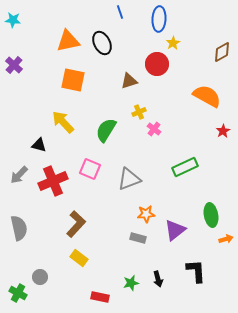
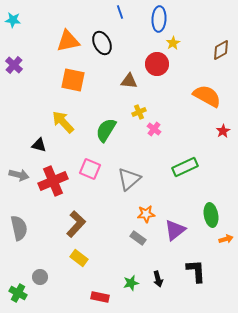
brown diamond: moved 1 px left, 2 px up
brown triangle: rotated 24 degrees clockwise
gray arrow: rotated 120 degrees counterclockwise
gray triangle: rotated 20 degrees counterclockwise
gray rectangle: rotated 21 degrees clockwise
